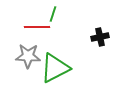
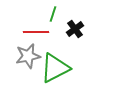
red line: moved 1 px left, 5 px down
black cross: moved 25 px left, 8 px up; rotated 24 degrees counterclockwise
gray star: rotated 15 degrees counterclockwise
